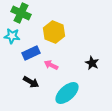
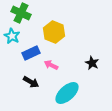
cyan star: rotated 21 degrees clockwise
